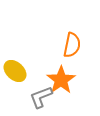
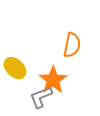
yellow ellipse: moved 3 px up
orange star: moved 8 px left
